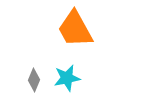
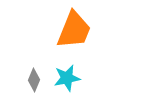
orange trapezoid: moved 1 px left, 1 px down; rotated 129 degrees counterclockwise
